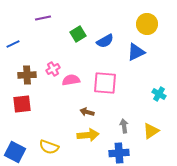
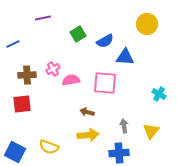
blue triangle: moved 11 px left, 5 px down; rotated 30 degrees clockwise
yellow triangle: rotated 18 degrees counterclockwise
